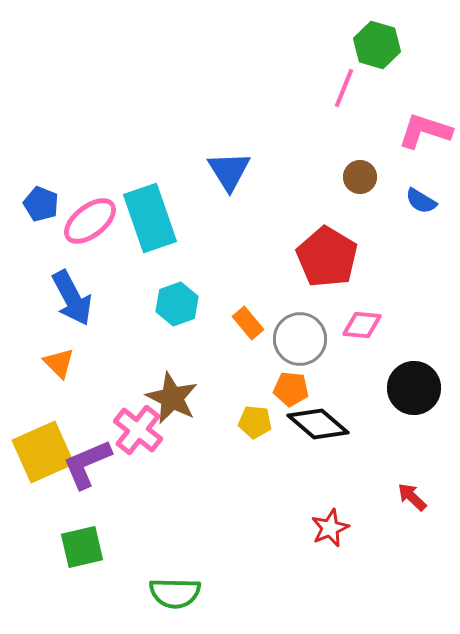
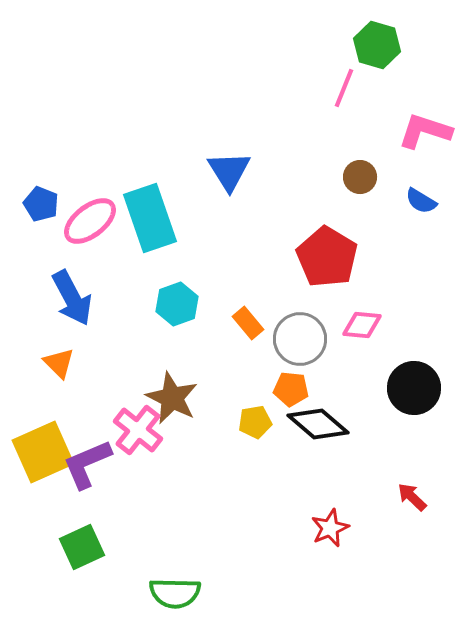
yellow pentagon: rotated 16 degrees counterclockwise
green square: rotated 12 degrees counterclockwise
